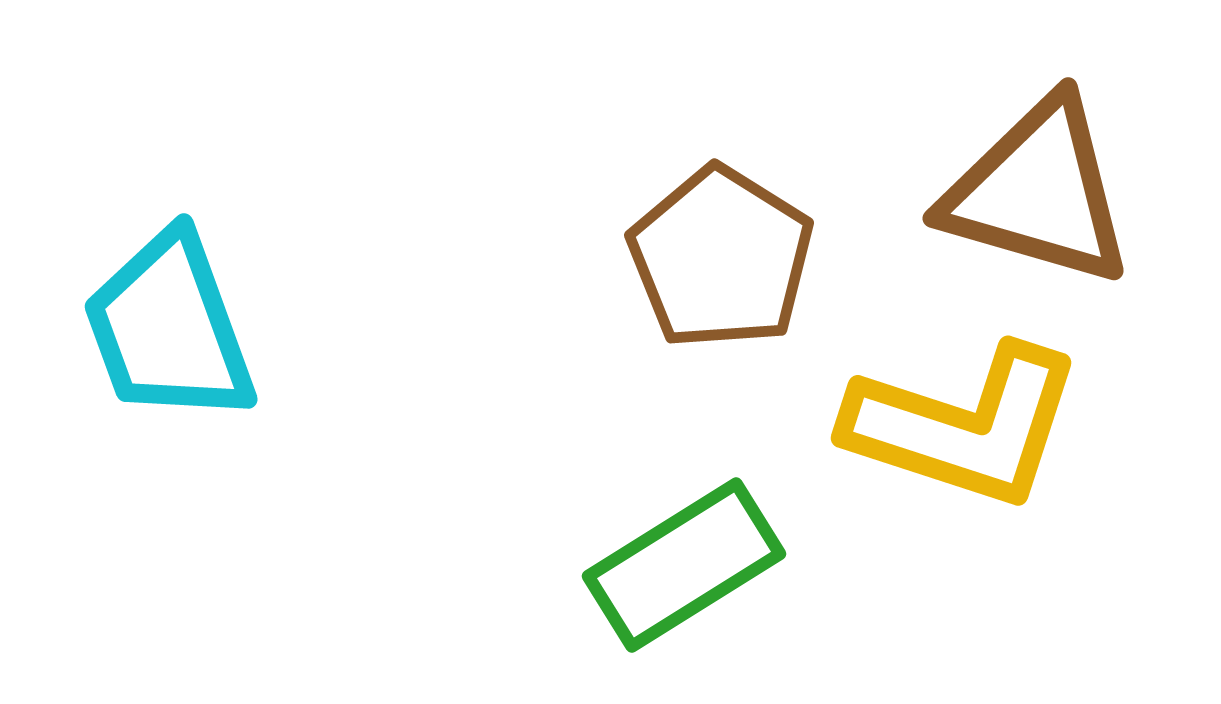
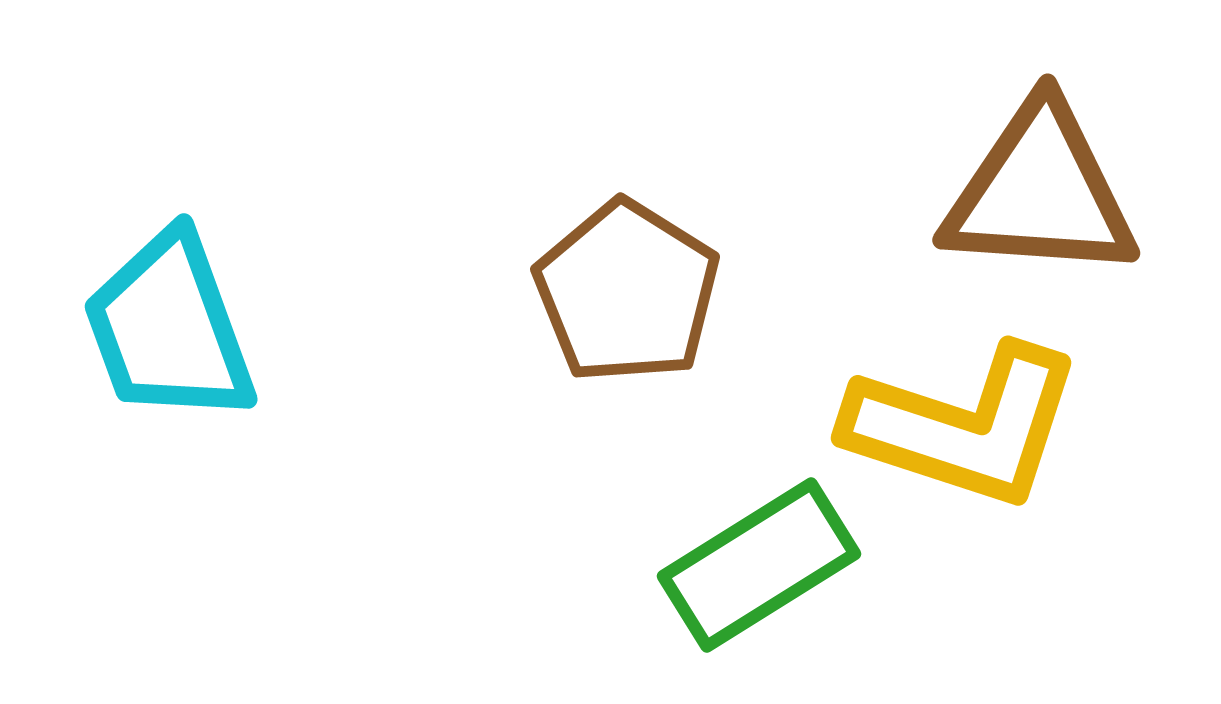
brown triangle: moved 2 px right; rotated 12 degrees counterclockwise
brown pentagon: moved 94 px left, 34 px down
green rectangle: moved 75 px right
